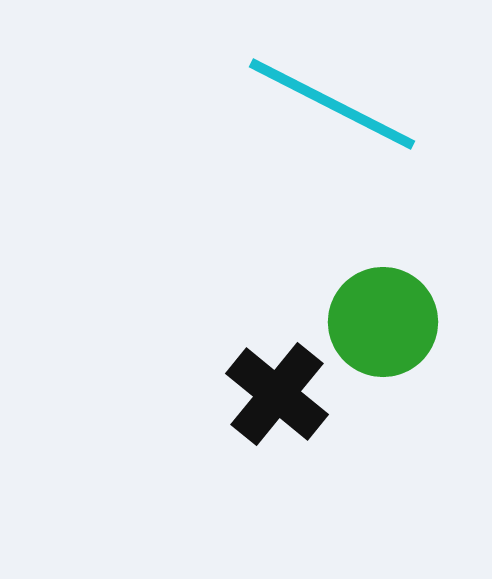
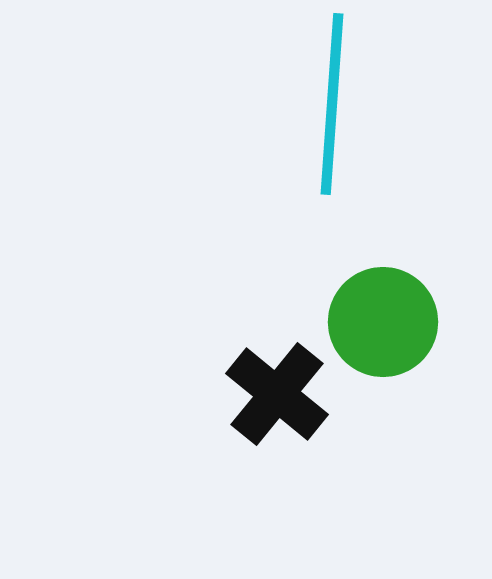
cyan line: rotated 67 degrees clockwise
